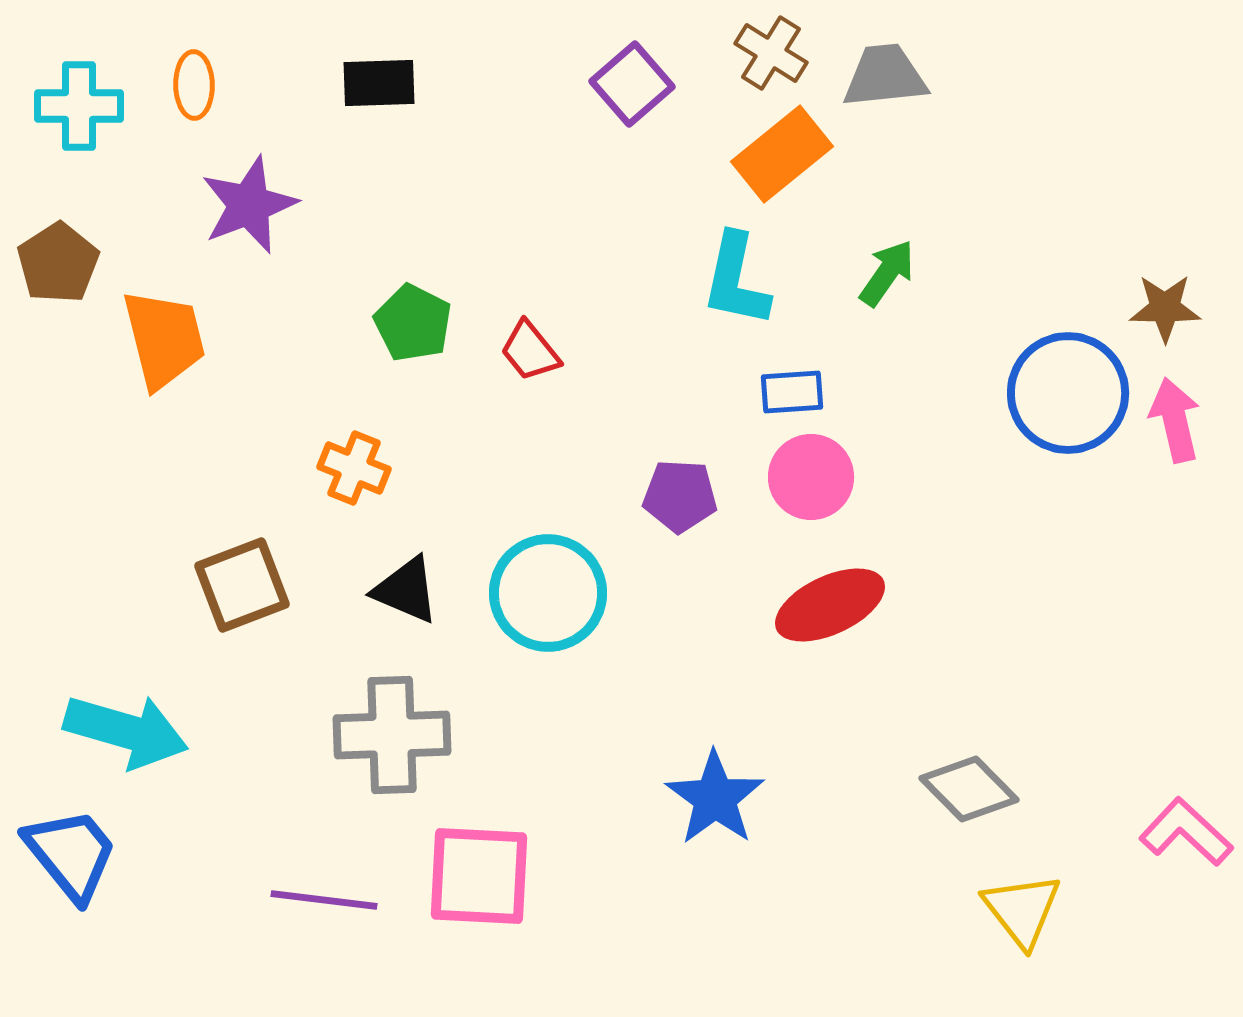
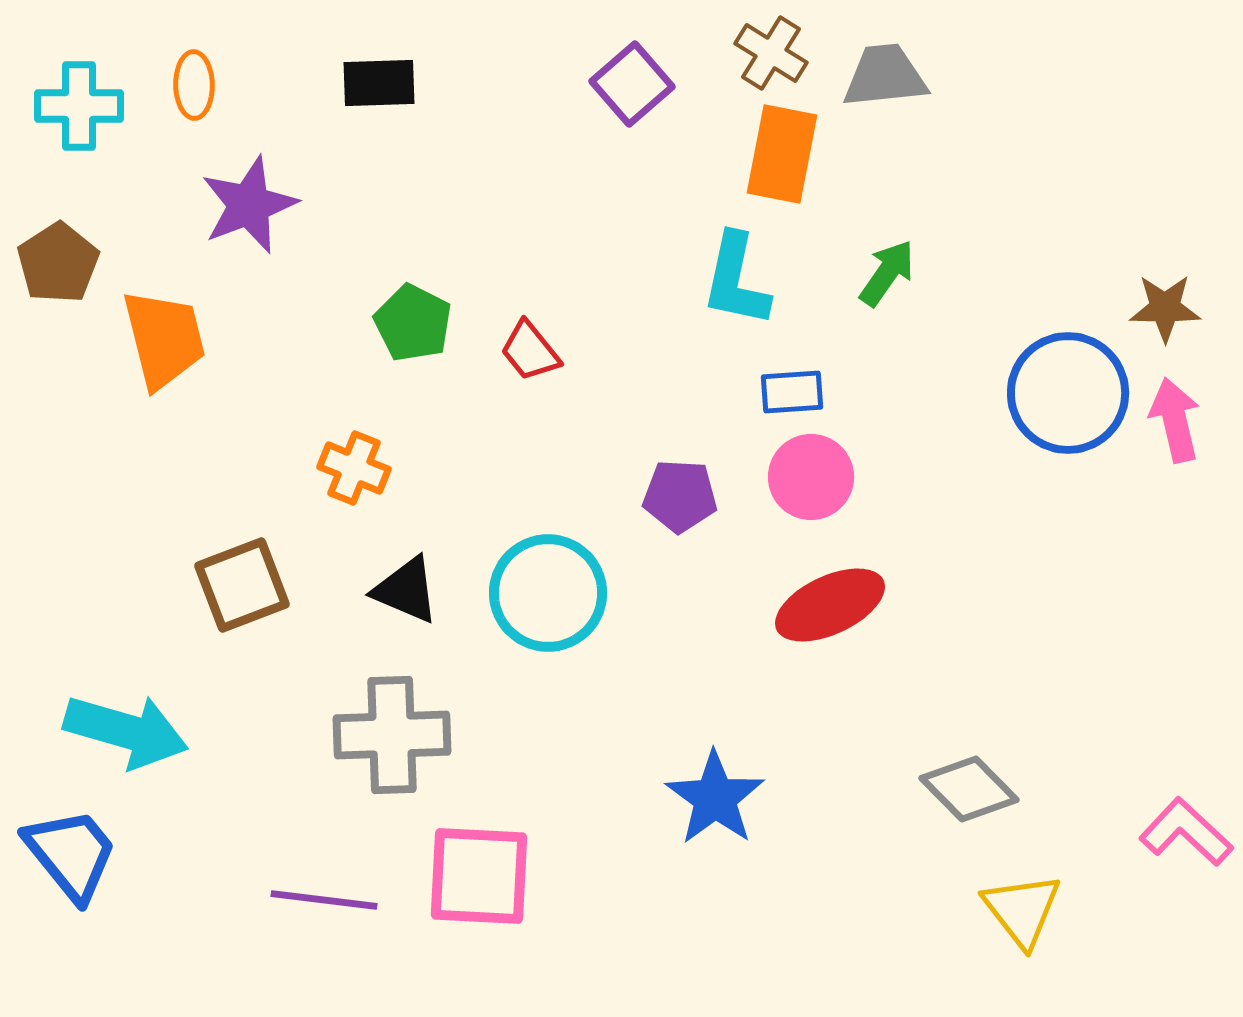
orange rectangle: rotated 40 degrees counterclockwise
